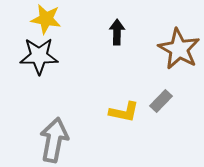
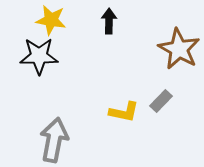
yellow star: moved 5 px right, 1 px down
black arrow: moved 8 px left, 11 px up
